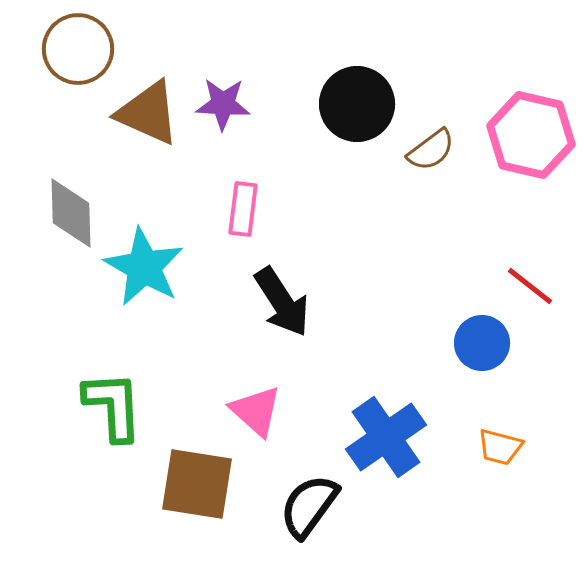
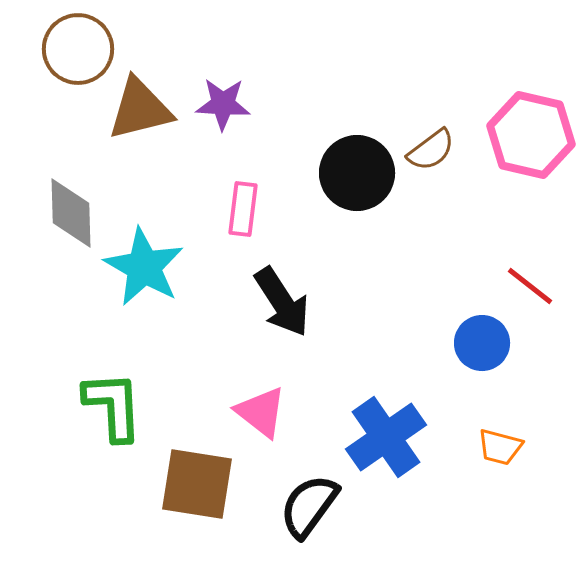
black circle: moved 69 px down
brown triangle: moved 8 px left, 4 px up; rotated 38 degrees counterclockwise
pink triangle: moved 5 px right, 1 px down; rotated 4 degrees counterclockwise
